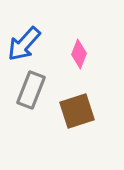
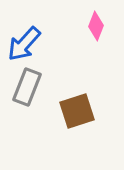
pink diamond: moved 17 px right, 28 px up
gray rectangle: moved 4 px left, 3 px up
